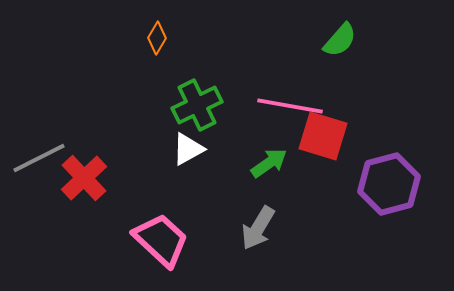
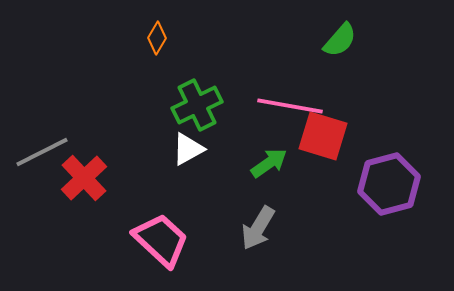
gray line: moved 3 px right, 6 px up
